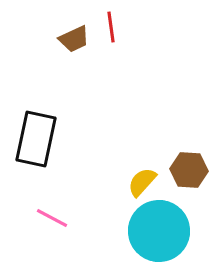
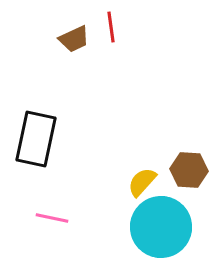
pink line: rotated 16 degrees counterclockwise
cyan circle: moved 2 px right, 4 px up
